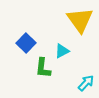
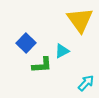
green L-shape: moved 1 px left, 3 px up; rotated 100 degrees counterclockwise
